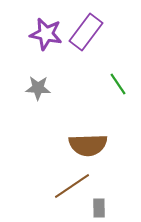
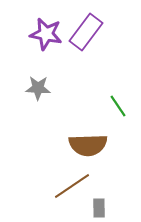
green line: moved 22 px down
